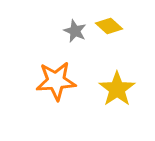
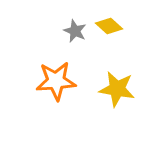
yellow star: rotated 27 degrees counterclockwise
